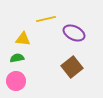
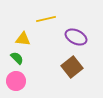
purple ellipse: moved 2 px right, 4 px down
green semicircle: rotated 56 degrees clockwise
